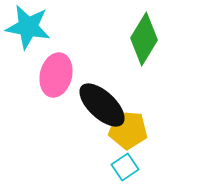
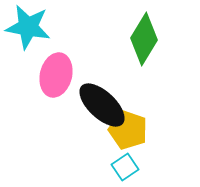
yellow pentagon: rotated 15 degrees clockwise
